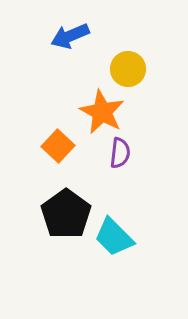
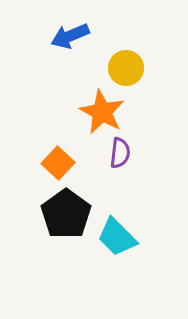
yellow circle: moved 2 px left, 1 px up
orange square: moved 17 px down
cyan trapezoid: moved 3 px right
